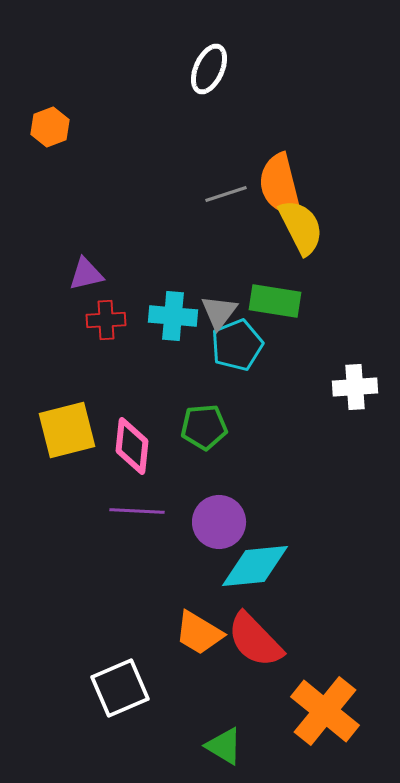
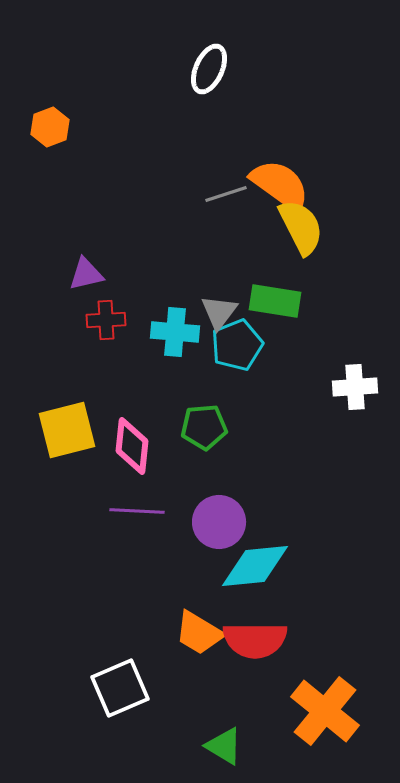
orange semicircle: rotated 140 degrees clockwise
cyan cross: moved 2 px right, 16 px down
red semicircle: rotated 46 degrees counterclockwise
